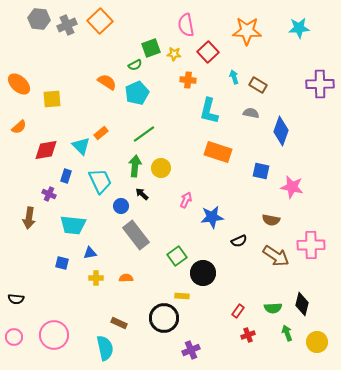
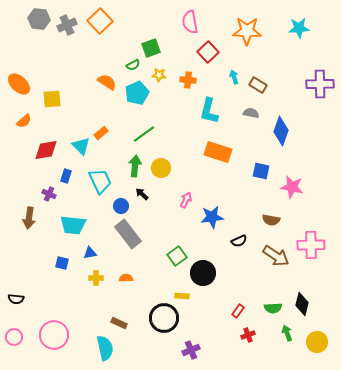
pink semicircle at (186, 25): moved 4 px right, 3 px up
yellow star at (174, 54): moved 15 px left, 21 px down
green semicircle at (135, 65): moved 2 px left
orange semicircle at (19, 127): moved 5 px right, 6 px up
gray rectangle at (136, 235): moved 8 px left, 1 px up
